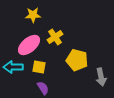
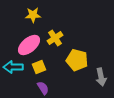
yellow cross: moved 1 px down
yellow square: rotated 32 degrees counterclockwise
